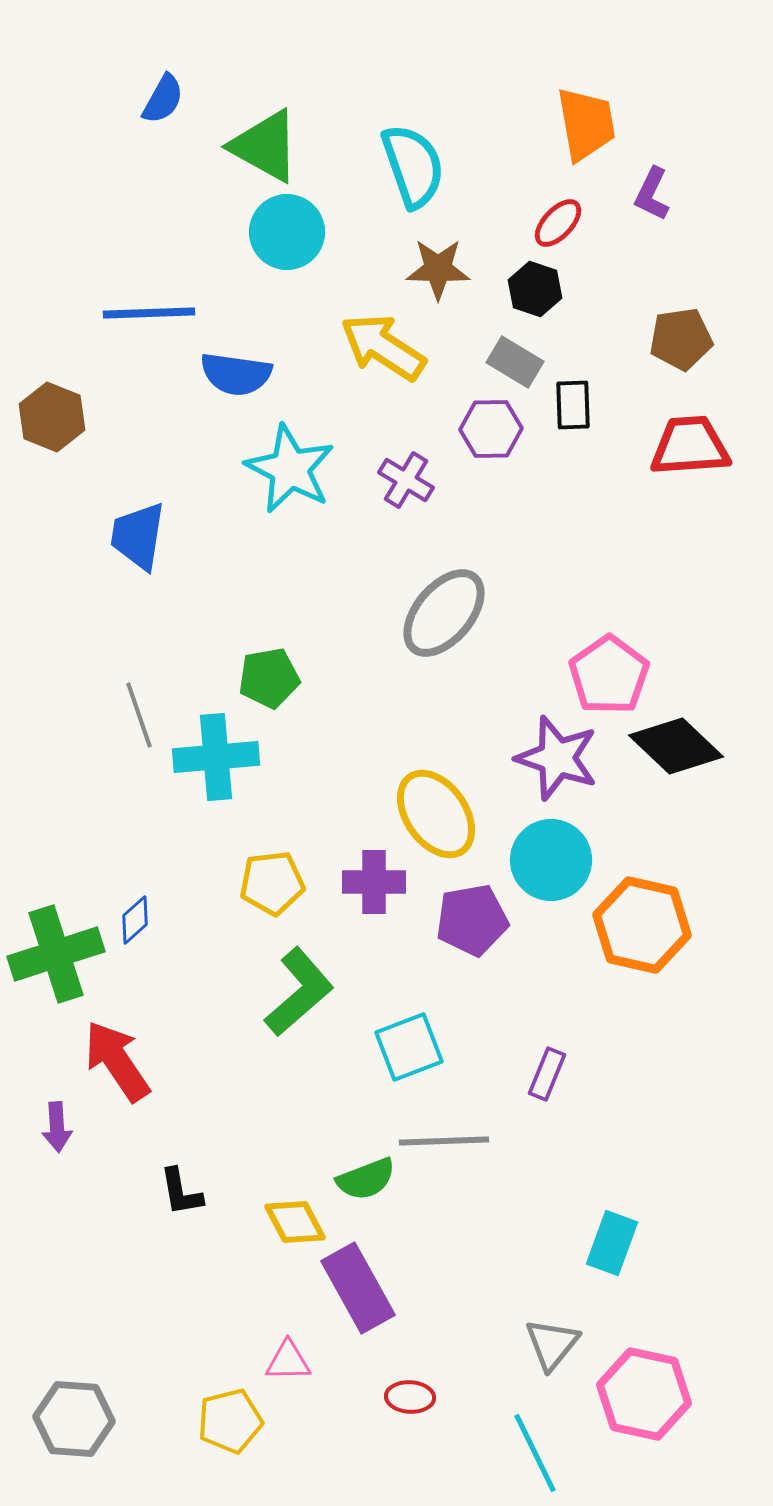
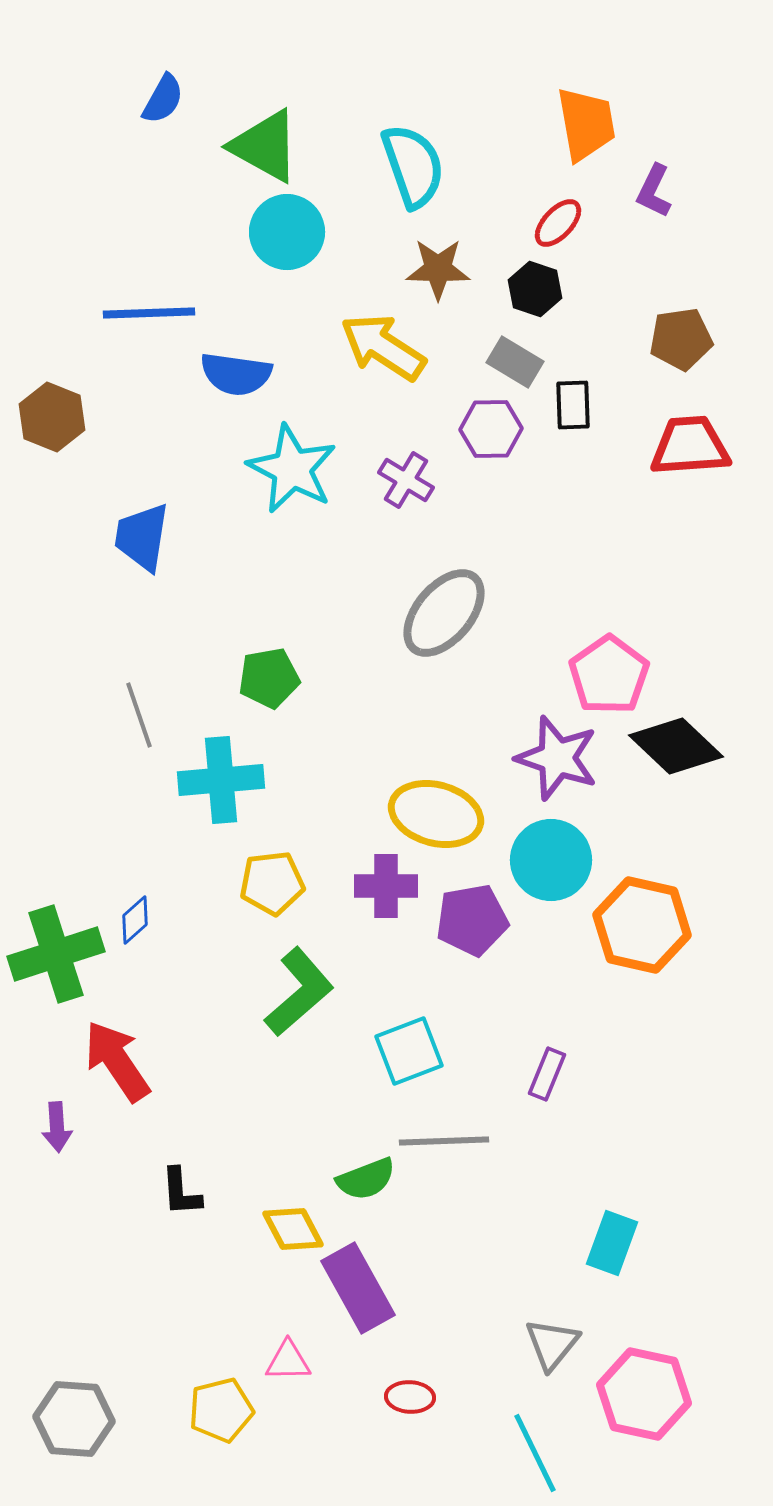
purple L-shape at (652, 194): moved 2 px right, 3 px up
cyan star at (290, 469): moved 2 px right
blue trapezoid at (138, 536): moved 4 px right, 1 px down
cyan cross at (216, 757): moved 5 px right, 23 px down
yellow ellipse at (436, 814): rotated 40 degrees counterclockwise
purple cross at (374, 882): moved 12 px right, 4 px down
cyan square at (409, 1047): moved 4 px down
black L-shape at (181, 1192): rotated 6 degrees clockwise
yellow diamond at (295, 1222): moved 2 px left, 7 px down
yellow pentagon at (230, 1421): moved 9 px left, 11 px up
